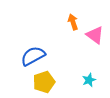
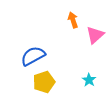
orange arrow: moved 2 px up
pink triangle: rotated 42 degrees clockwise
cyan star: rotated 16 degrees counterclockwise
